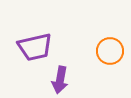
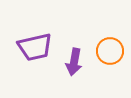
purple arrow: moved 14 px right, 18 px up
